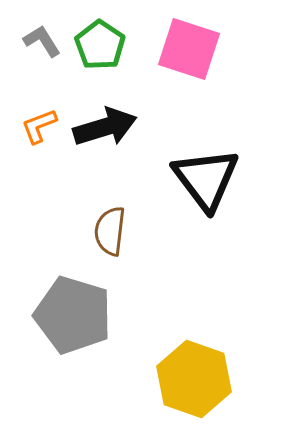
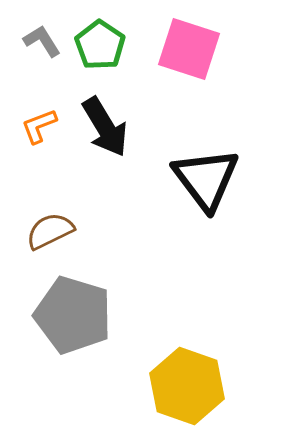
black arrow: rotated 76 degrees clockwise
brown semicircle: moved 60 px left; rotated 57 degrees clockwise
yellow hexagon: moved 7 px left, 7 px down
